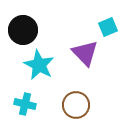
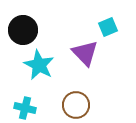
cyan cross: moved 4 px down
